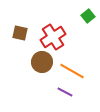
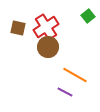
brown square: moved 2 px left, 5 px up
red cross: moved 7 px left, 10 px up
brown circle: moved 6 px right, 15 px up
orange line: moved 3 px right, 4 px down
